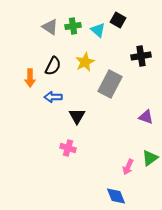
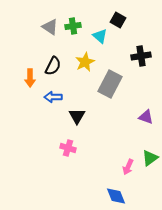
cyan triangle: moved 2 px right, 6 px down
